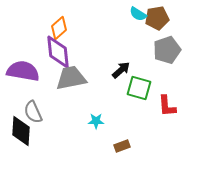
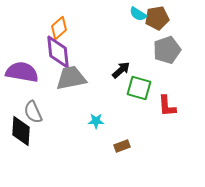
purple semicircle: moved 1 px left, 1 px down
